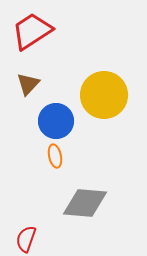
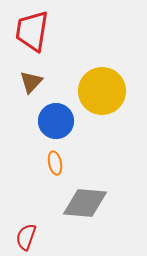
red trapezoid: rotated 48 degrees counterclockwise
brown triangle: moved 3 px right, 2 px up
yellow circle: moved 2 px left, 4 px up
orange ellipse: moved 7 px down
red semicircle: moved 2 px up
